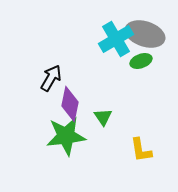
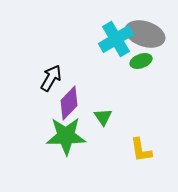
purple diamond: moved 1 px left, 1 px up; rotated 32 degrees clockwise
green star: rotated 6 degrees clockwise
